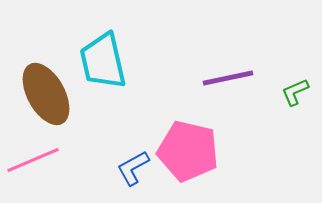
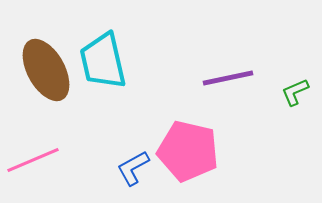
brown ellipse: moved 24 px up
